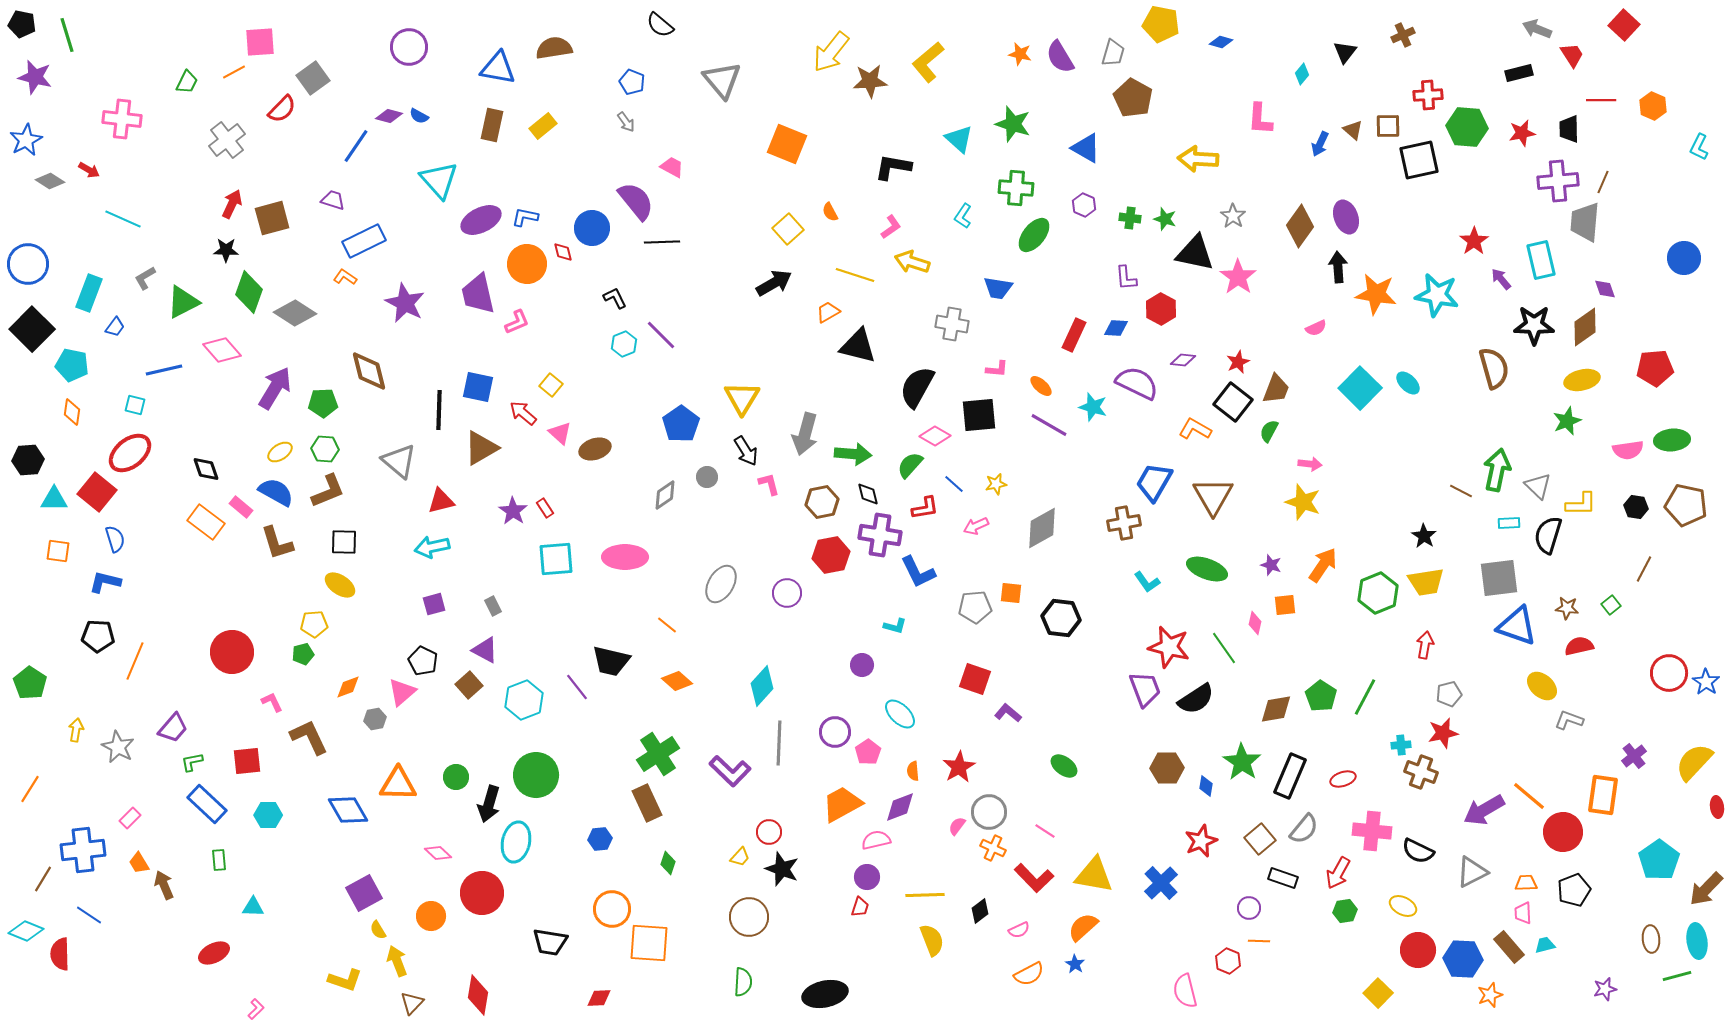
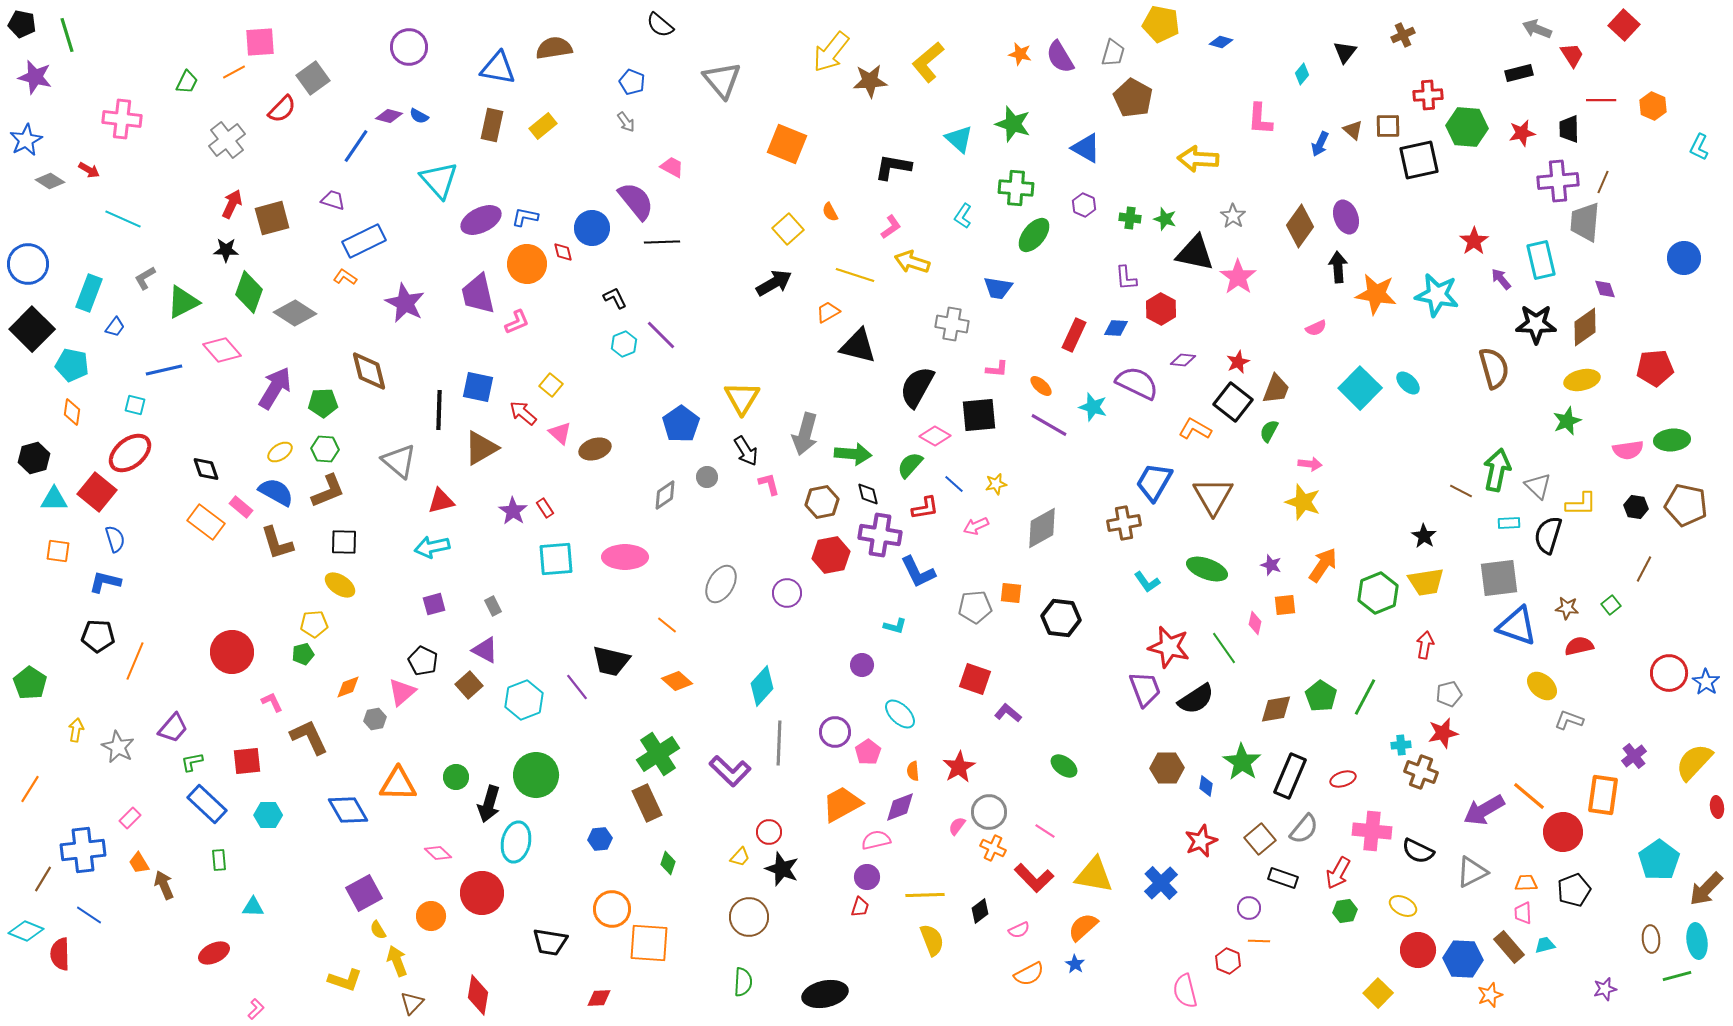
black star at (1534, 325): moved 2 px right, 1 px up
black hexagon at (28, 460): moved 6 px right, 2 px up; rotated 12 degrees counterclockwise
